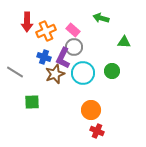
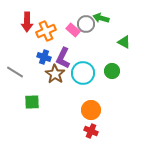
green triangle: rotated 24 degrees clockwise
gray circle: moved 12 px right, 23 px up
brown star: rotated 18 degrees counterclockwise
red cross: moved 6 px left
